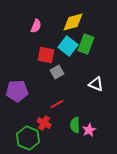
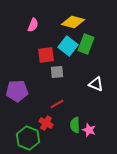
yellow diamond: rotated 30 degrees clockwise
pink semicircle: moved 3 px left, 1 px up
red square: rotated 18 degrees counterclockwise
gray square: rotated 24 degrees clockwise
red cross: moved 2 px right
pink star: rotated 24 degrees counterclockwise
